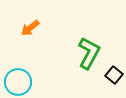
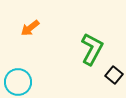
green L-shape: moved 3 px right, 4 px up
